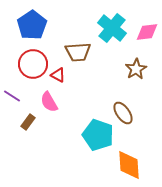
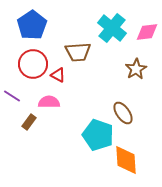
pink semicircle: rotated 120 degrees clockwise
brown rectangle: moved 1 px right
orange diamond: moved 3 px left, 5 px up
